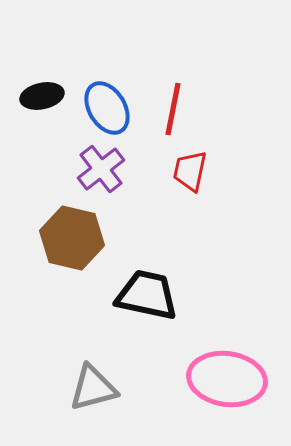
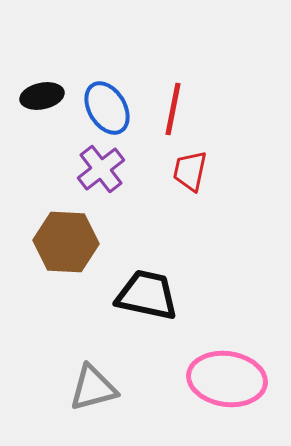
brown hexagon: moved 6 px left, 4 px down; rotated 10 degrees counterclockwise
